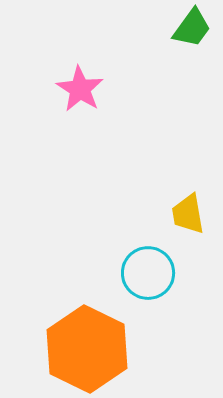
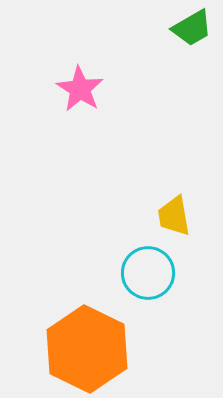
green trapezoid: rotated 24 degrees clockwise
yellow trapezoid: moved 14 px left, 2 px down
